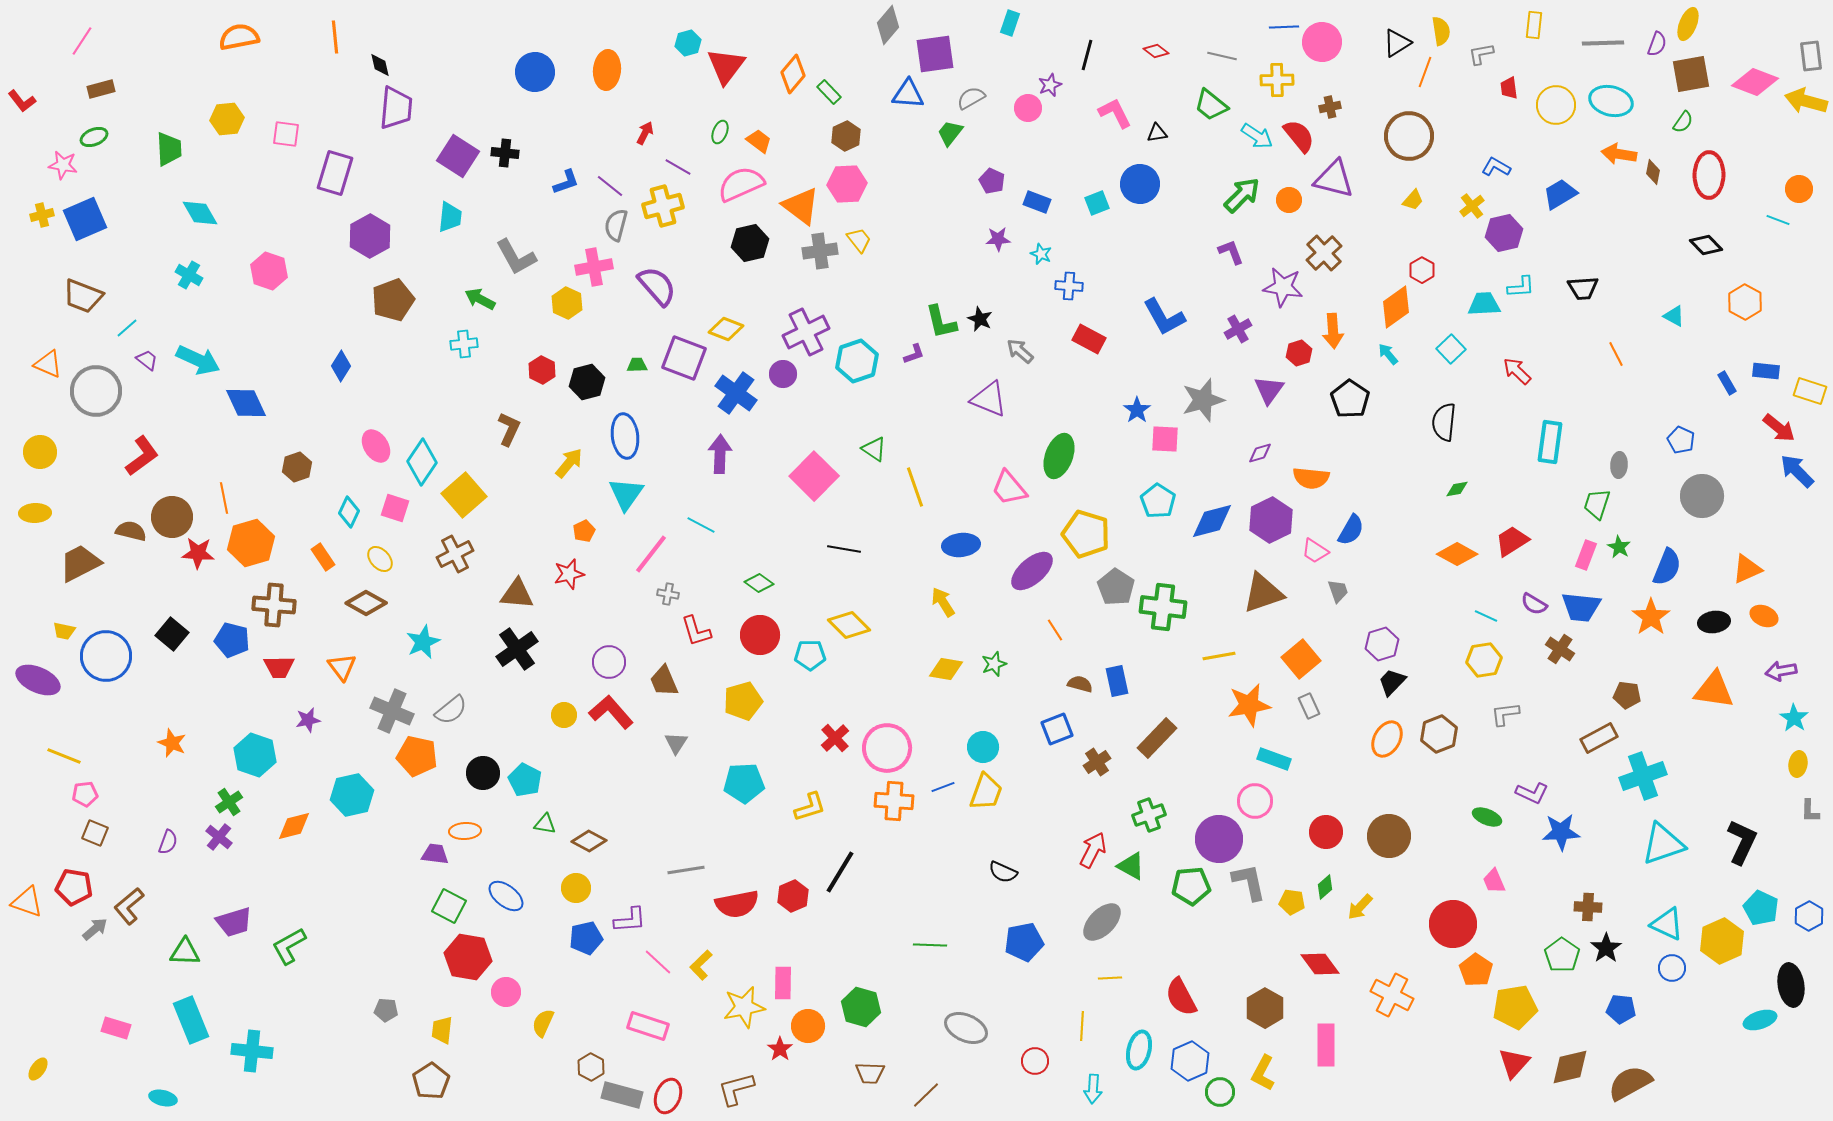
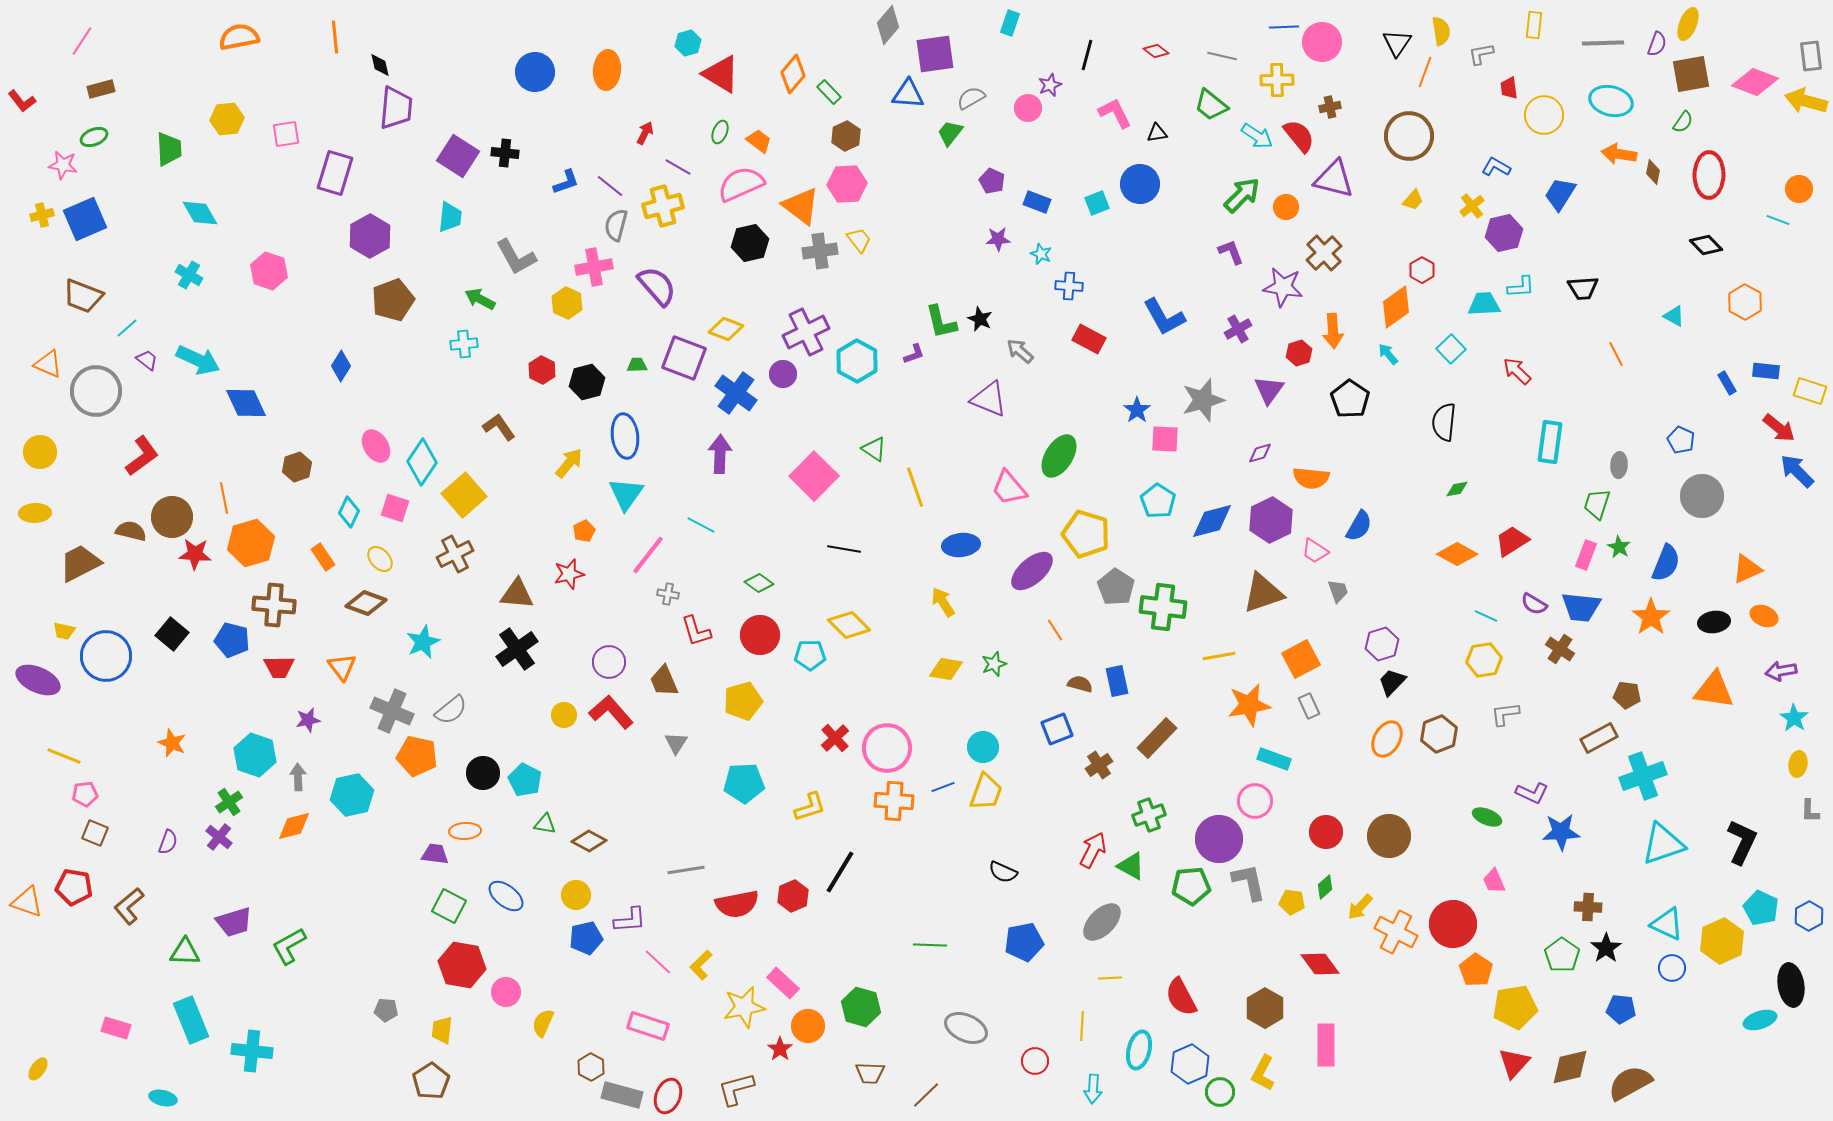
black triangle at (1397, 43): rotated 24 degrees counterclockwise
red triangle at (726, 66): moved 5 px left, 8 px down; rotated 36 degrees counterclockwise
yellow circle at (1556, 105): moved 12 px left, 10 px down
pink square at (286, 134): rotated 16 degrees counterclockwise
blue trapezoid at (1560, 194): rotated 27 degrees counterclockwise
orange circle at (1289, 200): moved 3 px left, 7 px down
cyan hexagon at (857, 361): rotated 12 degrees counterclockwise
brown L-shape at (509, 429): moved 10 px left, 2 px up; rotated 60 degrees counterclockwise
green ellipse at (1059, 456): rotated 12 degrees clockwise
blue semicircle at (1351, 530): moved 8 px right, 4 px up
red star at (198, 553): moved 3 px left, 1 px down
pink line at (651, 554): moved 3 px left, 1 px down
blue semicircle at (1667, 567): moved 1 px left, 4 px up
brown diamond at (366, 603): rotated 9 degrees counterclockwise
orange square at (1301, 659): rotated 12 degrees clockwise
brown cross at (1097, 762): moved 2 px right, 3 px down
yellow circle at (576, 888): moved 7 px down
gray arrow at (95, 929): moved 203 px right, 152 px up; rotated 52 degrees counterclockwise
red hexagon at (468, 957): moved 6 px left, 8 px down
pink rectangle at (783, 983): rotated 48 degrees counterclockwise
orange cross at (1392, 995): moved 4 px right, 63 px up
blue hexagon at (1190, 1061): moved 3 px down
